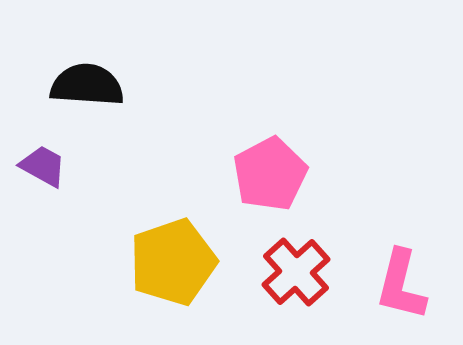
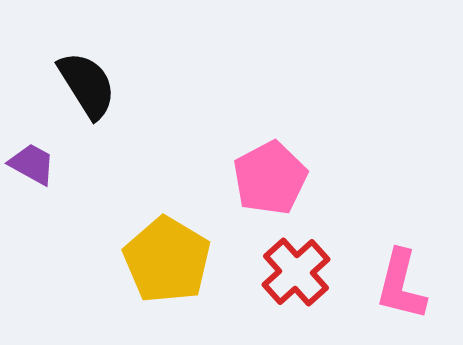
black semicircle: rotated 54 degrees clockwise
purple trapezoid: moved 11 px left, 2 px up
pink pentagon: moved 4 px down
yellow pentagon: moved 6 px left, 2 px up; rotated 22 degrees counterclockwise
